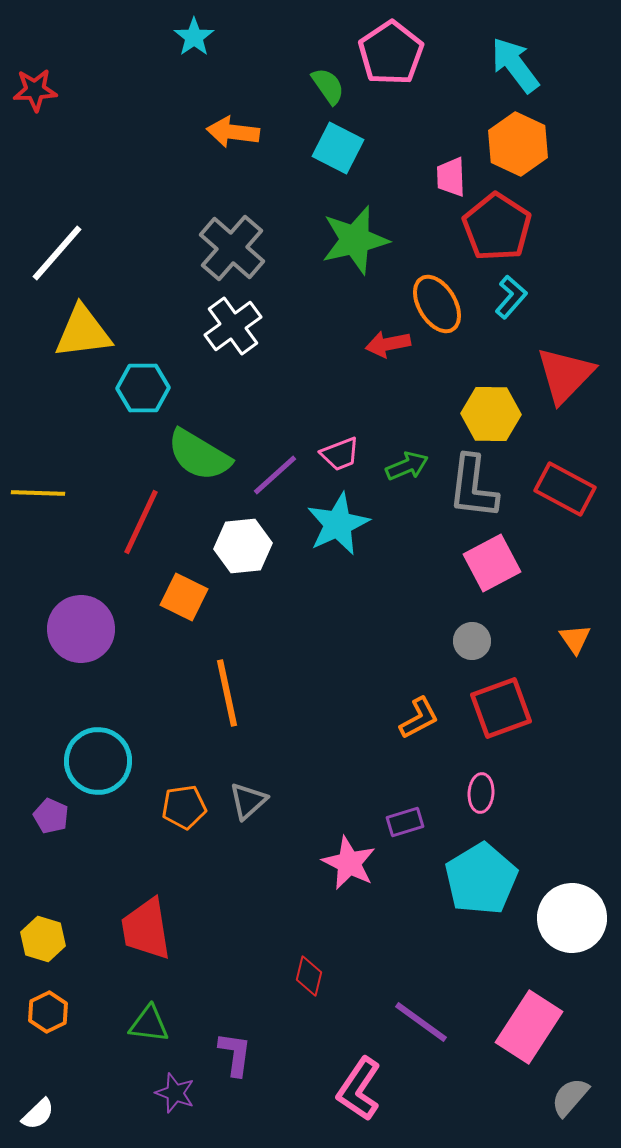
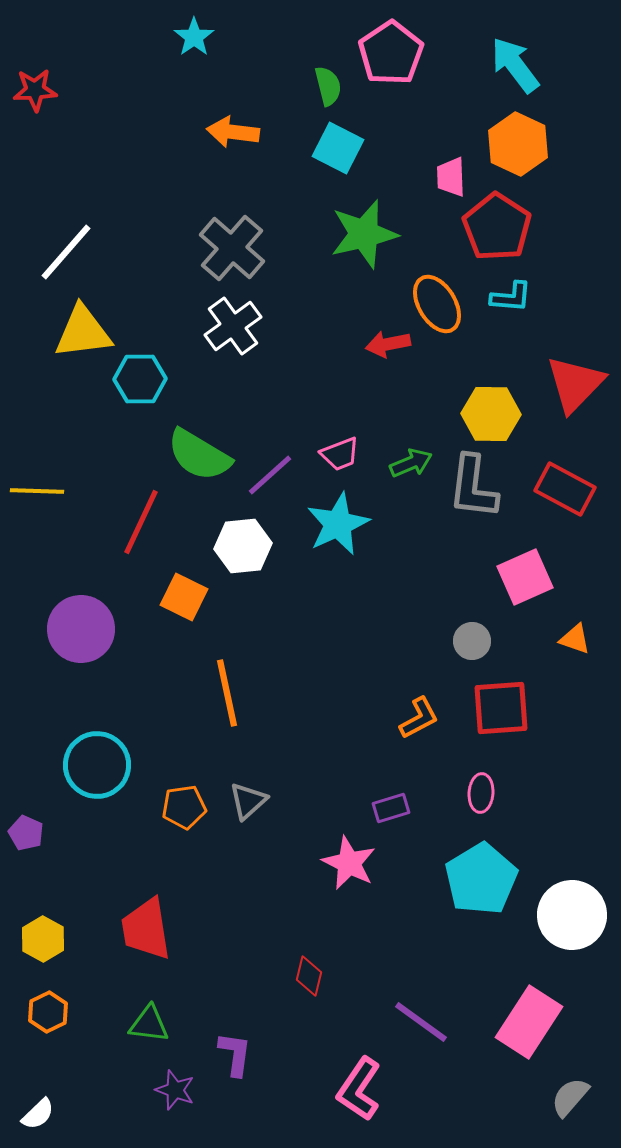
green semicircle at (328, 86): rotated 21 degrees clockwise
green star at (355, 240): moved 9 px right, 6 px up
white line at (57, 253): moved 9 px right, 1 px up
cyan L-shape at (511, 297): rotated 54 degrees clockwise
red triangle at (565, 375): moved 10 px right, 9 px down
cyan hexagon at (143, 388): moved 3 px left, 9 px up
green arrow at (407, 466): moved 4 px right, 3 px up
purple line at (275, 475): moved 5 px left
yellow line at (38, 493): moved 1 px left, 2 px up
pink square at (492, 563): moved 33 px right, 14 px down; rotated 4 degrees clockwise
orange triangle at (575, 639): rotated 36 degrees counterclockwise
red square at (501, 708): rotated 16 degrees clockwise
cyan circle at (98, 761): moved 1 px left, 4 px down
purple pentagon at (51, 816): moved 25 px left, 17 px down
purple rectangle at (405, 822): moved 14 px left, 14 px up
white circle at (572, 918): moved 3 px up
yellow hexagon at (43, 939): rotated 12 degrees clockwise
pink rectangle at (529, 1027): moved 5 px up
purple star at (175, 1093): moved 3 px up
